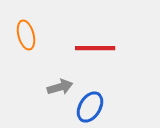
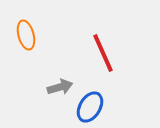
red line: moved 8 px right, 5 px down; rotated 66 degrees clockwise
